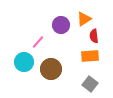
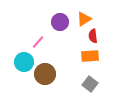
purple circle: moved 1 px left, 3 px up
red semicircle: moved 1 px left
brown circle: moved 6 px left, 5 px down
